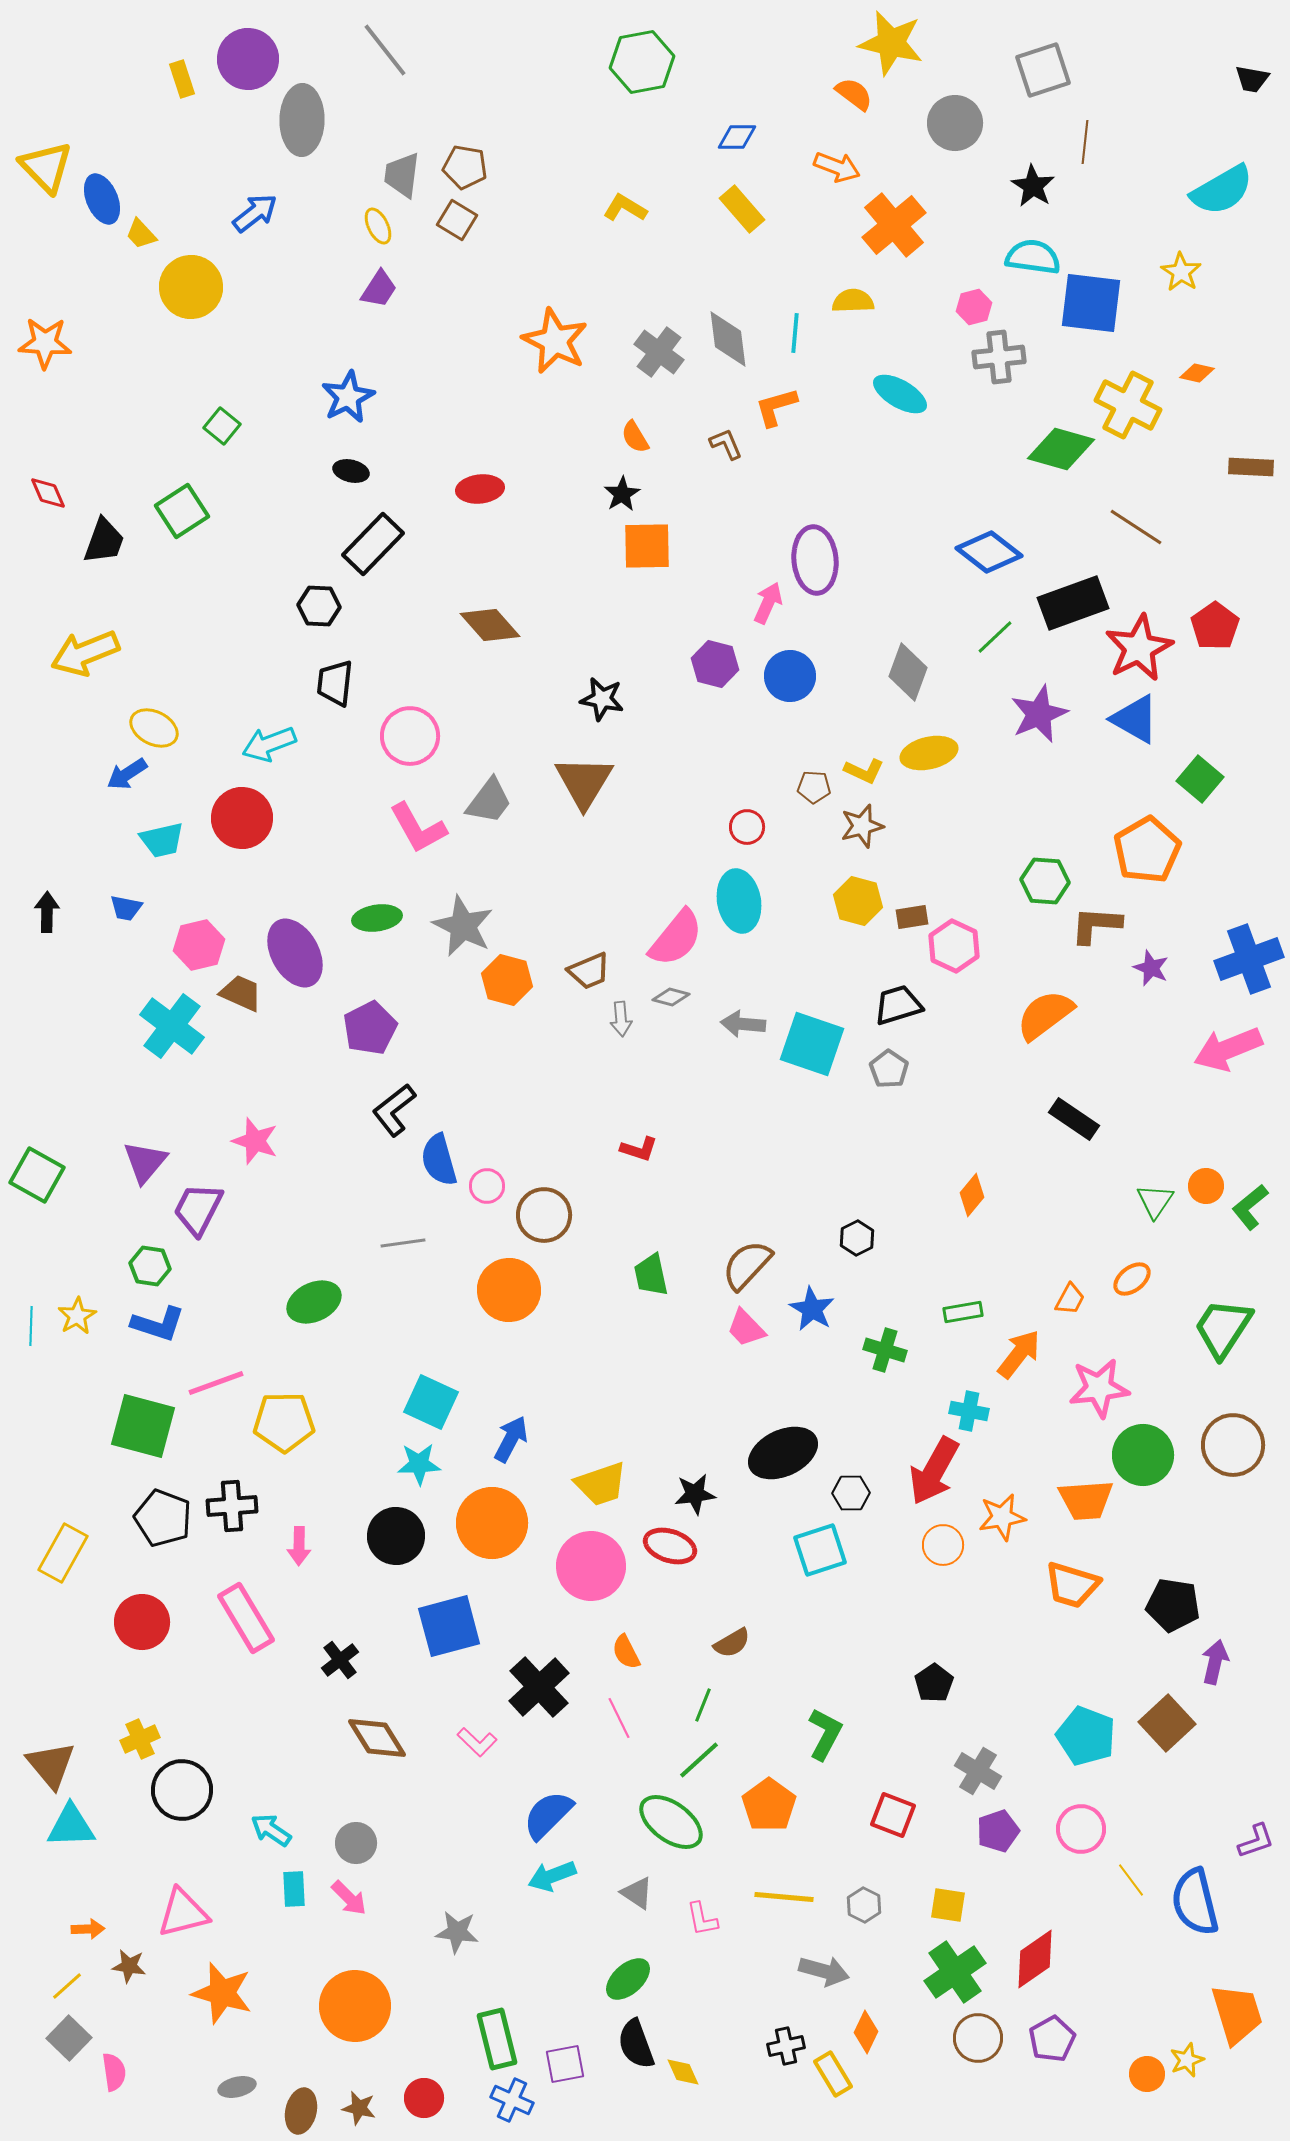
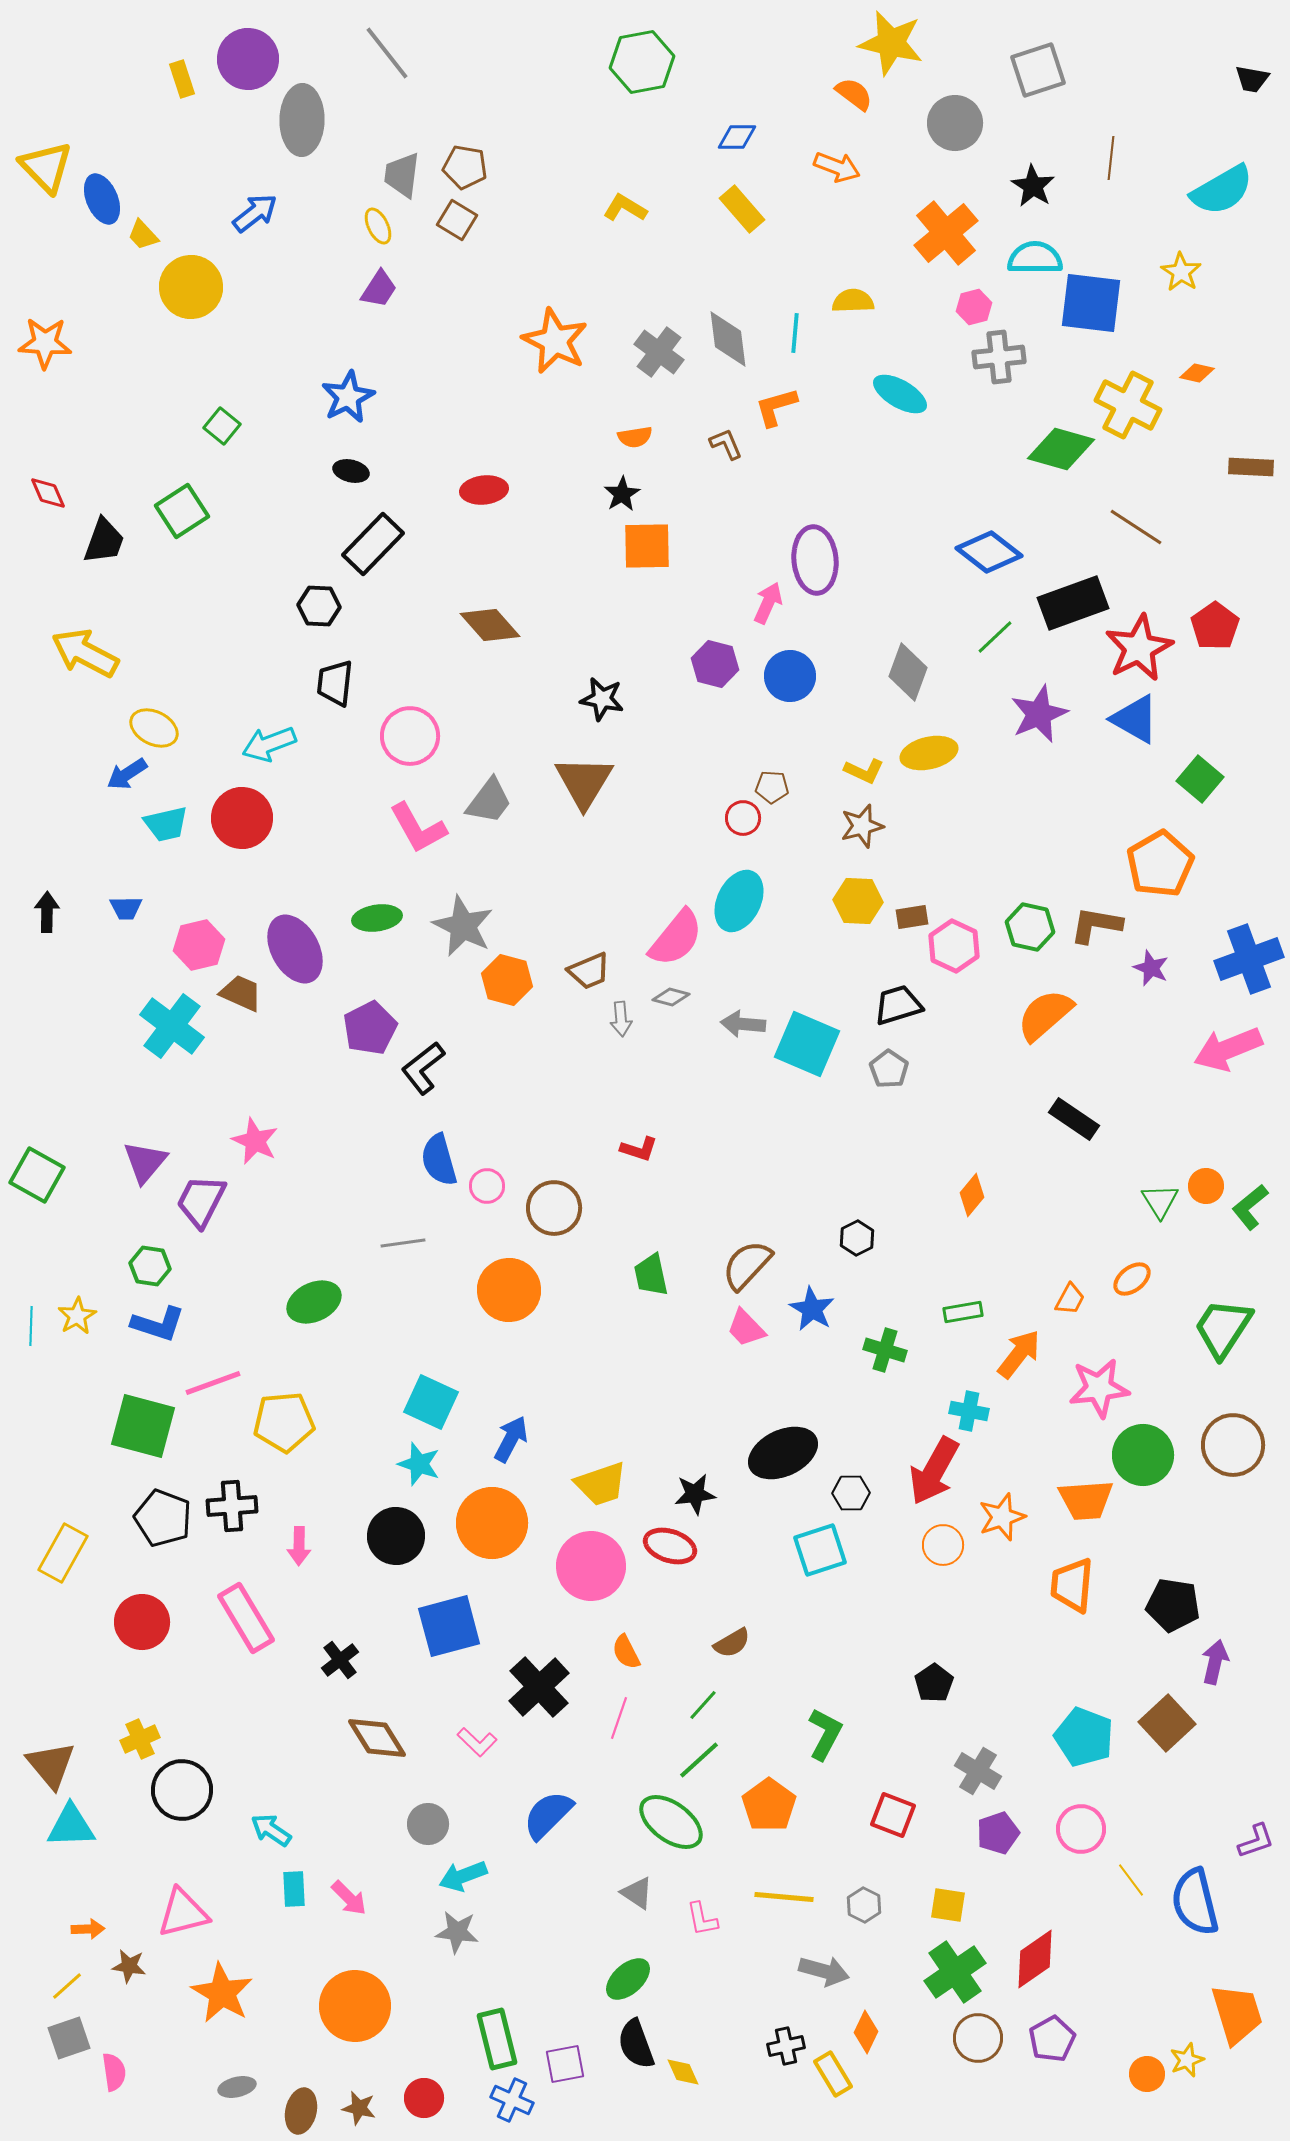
gray line at (385, 50): moved 2 px right, 3 px down
gray square at (1043, 70): moved 5 px left
brown line at (1085, 142): moved 26 px right, 16 px down
orange cross at (894, 225): moved 52 px right, 8 px down
yellow trapezoid at (141, 234): moved 2 px right, 1 px down
cyan semicircle at (1033, 257): moved 2 px right, 1 px down; rotated 8 degrees counterclockwise
orange semicircle at (635, 437): rotated 68 degrees counterclockwise
red ellipse at (480, 489): moved 4 px right, 1 px down
yellow arrow at (85, 653): rotated 50 degrees clockwise
brown pentagon at (814, 787): moved 42 px left
red circle at (747, 827): moved 4 px left, 9 px up
cyan trapezoid at (162, 840): moved 4 px right, 16 px up
orange pentagon at (1147, 850): moved 13 px right, 14 px down
green hexagon at (1045, 881): moved 15 px left, 46 px down; rotated 9 degrees clockwise
cyan ellipse at (739, 901): rotated 36 degrees clockwise
yellow hexagon at (858, 901): rotated 12 degrees counterclockwise
blue trapezoid at (126, 908): rotated 12 degrees counterclockwise
brown L-shape at (1096, 925): rotated 6 degrees clockwise
purple ellipse at (295, 953): moved 4 px up
orange semicircle at (1045, 1015): rotated 4 degrees counterclockwise
cyan square at (812, 1044): moved 5 px left; rotated 4 degrees clockwise
black L-shape at (394, 1110): moved 29 px right, 42 px up
pink star at (255, 1141): rotated 6 degrees clockwise
green triangle at (1155, 1201): moved 5 px right; rotated 6 degrees counterclockwise
purple trapezoid at (198, 1209): moved 3 px right, 8 px up
brown circle at (544, 1215): moved 10 px right, 7 px up
pink line at (216, 1383): moved 3 px left
yellow pentagon at (284, 1422): rotated 4 degrees counterclockwise
cyan star at (419, 1464): rotated 21 degrees clockwise
orange star at (1002, 1517): rotated 9 degrees counterclockwise
orange trapezoid at (1072, 1585): rotated 78 degrees clockwise
green line at (703, 1705): rotated 20 degrees clockwise
pink line at (619, 1718): rotated 45 degrees clockwise
cyan pentagon at (1086, 1736): moved 2 px left, 1 px down
purple pentagon at (998, 1831): moved 2 px down
gray circle at (356, 1843): moved 72 px right, 19 px up
cyan arrow at (552, 1876): moved 89 px left
orange star at (222, 1993): rotated 14 degrees clockwise
gray square at (69, 2038): rotated 27 degrees clockwise
